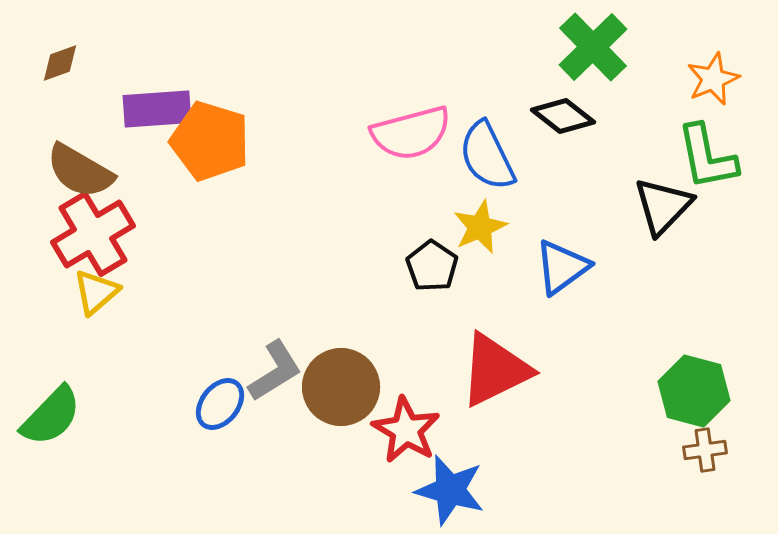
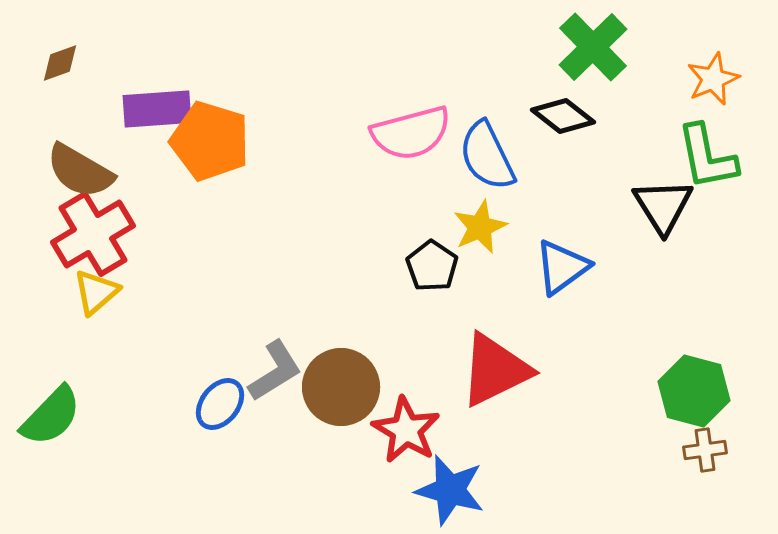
black triangle: rotated 16 degrees counterclockwise
